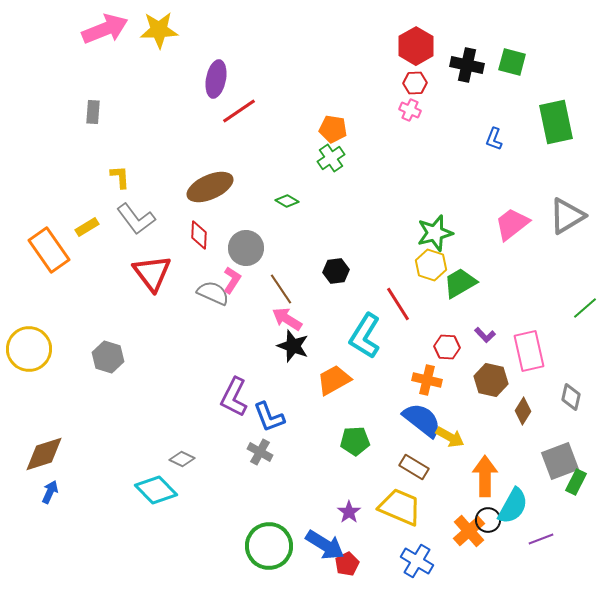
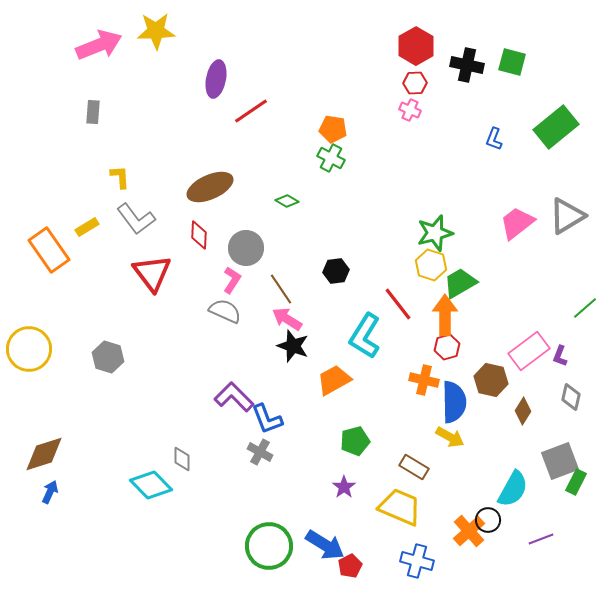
pink arrow at (105, 29): moved 6 px left, 16 px down
yellow star at (159, 30): moved 3 px left, 1 px down
red line at (239, 111): moved 12 px right
green rectangle at (556, 122): moved 5 px down; rotated 63 degrees clockwise
green cross at (331, 158): rotated 28 degrees counterclockwise
pink trapezoid at (512, 224): moved 5 px right, 1 px up
gray semicircle at (213, 293): moved 12 px right, 18 px down
red line at (398, 304): rotated 6 degrees counterclockwise
purple L-shape at (485, 335): moved 75 px right, 21 px down; rotated 65 degrees clockwise
red hexagon at (447, 347): rotated 20 degrees counterclockwise
pink rectangle at (529, 351): rotated 66 degrees clockwise
orange cross at (427, 380): moved 3 px left
purple L-shape at (234, 397): rotated 108 degrees clockwise
blue L-shape at (269, 417): moved 2 px left, 2 px down
blue semicircle at (422, 420): moved 32 px right, 18 px up; rotated 51 degrees clockwise
green pentagon at (355, 441): rotated 12 degrees counterclockwise
gray diamond at (182, 459): rotated 65 degrees clockwise
orange arrow at (485, 476): moved 40 px left, 161 px up
cyan diamond at (156, 490): moved 5 px left, 5 px up
cyan semicircle at (513, 506): moved 17 px up
purple star at (349, 512): moved 5 px left, 25 px up
blue cross at (417, 561): rotated 16 degrees counterclockwise
red pentagon at (347, 564): moved 3 px right, 2 px down
